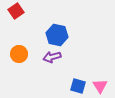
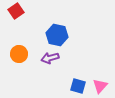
purple arrow: moved 2 px left, 1 px down
pink triangle: rotated 14 degrees clockwise
